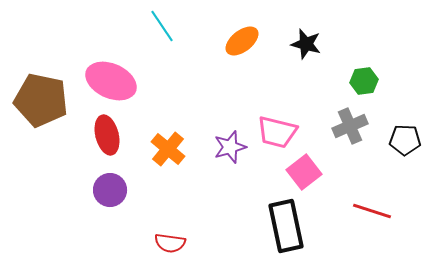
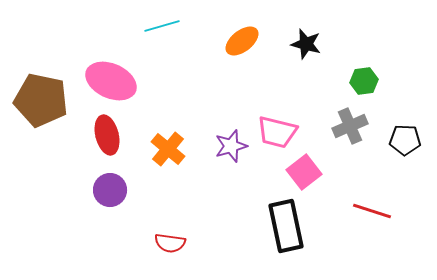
cyan line: rotated 72 degrees counterclockwise
purple star: moved 1 px right, 1 px up
